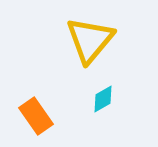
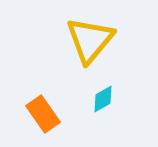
orange rectangle: moved 7 px right, 2 px up
